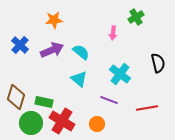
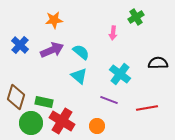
black semicircle: rotated 78 degrees counterclockwise
cyan triangle: moved 3 px up
orange circle: moved 2 px down
